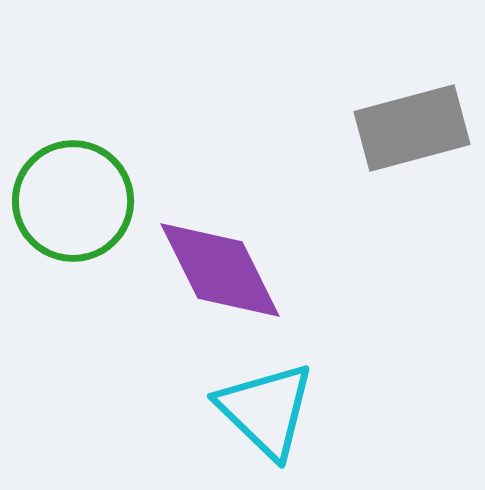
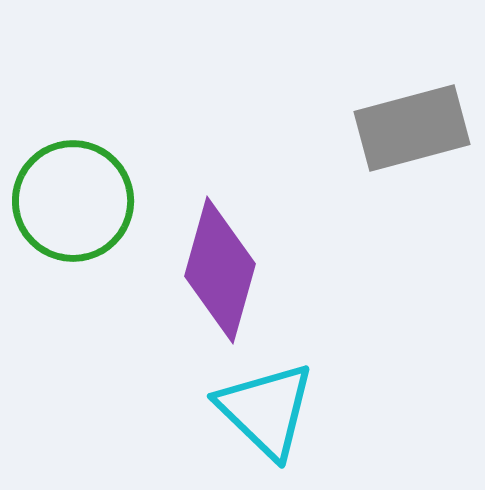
purple diamond: rotated 42 degrees clockwise
